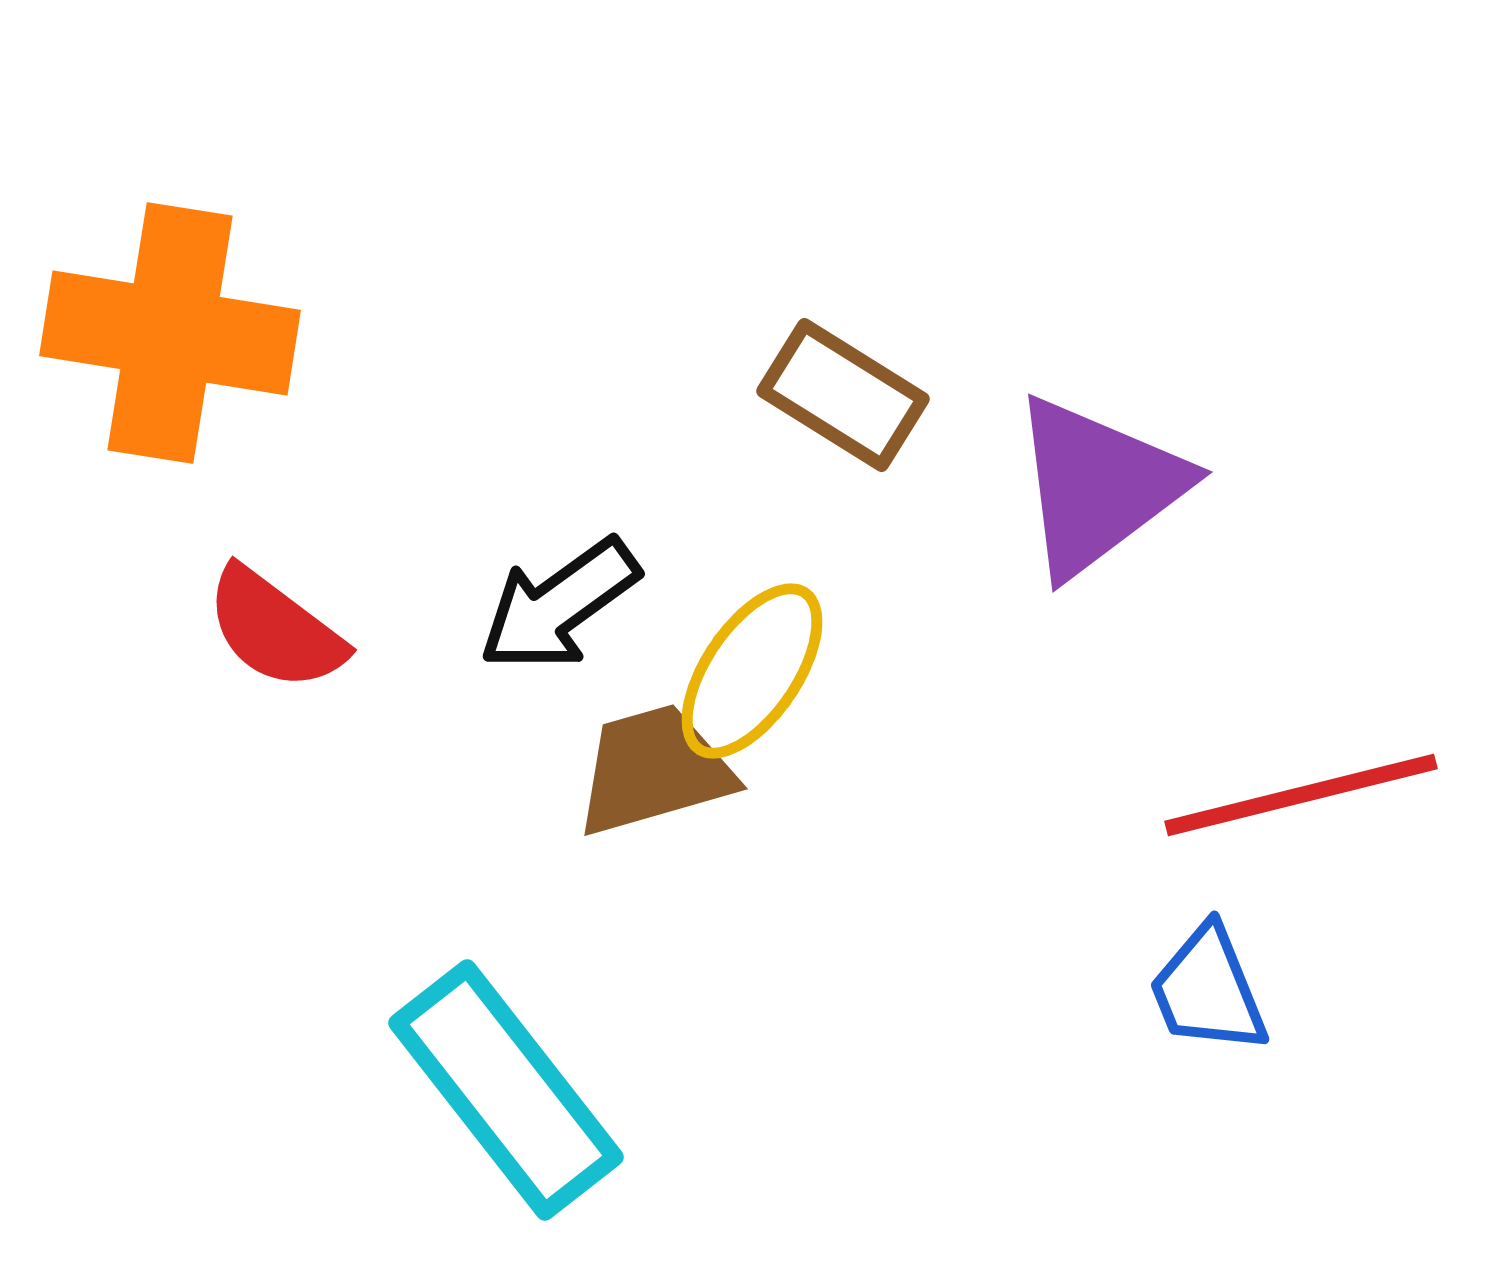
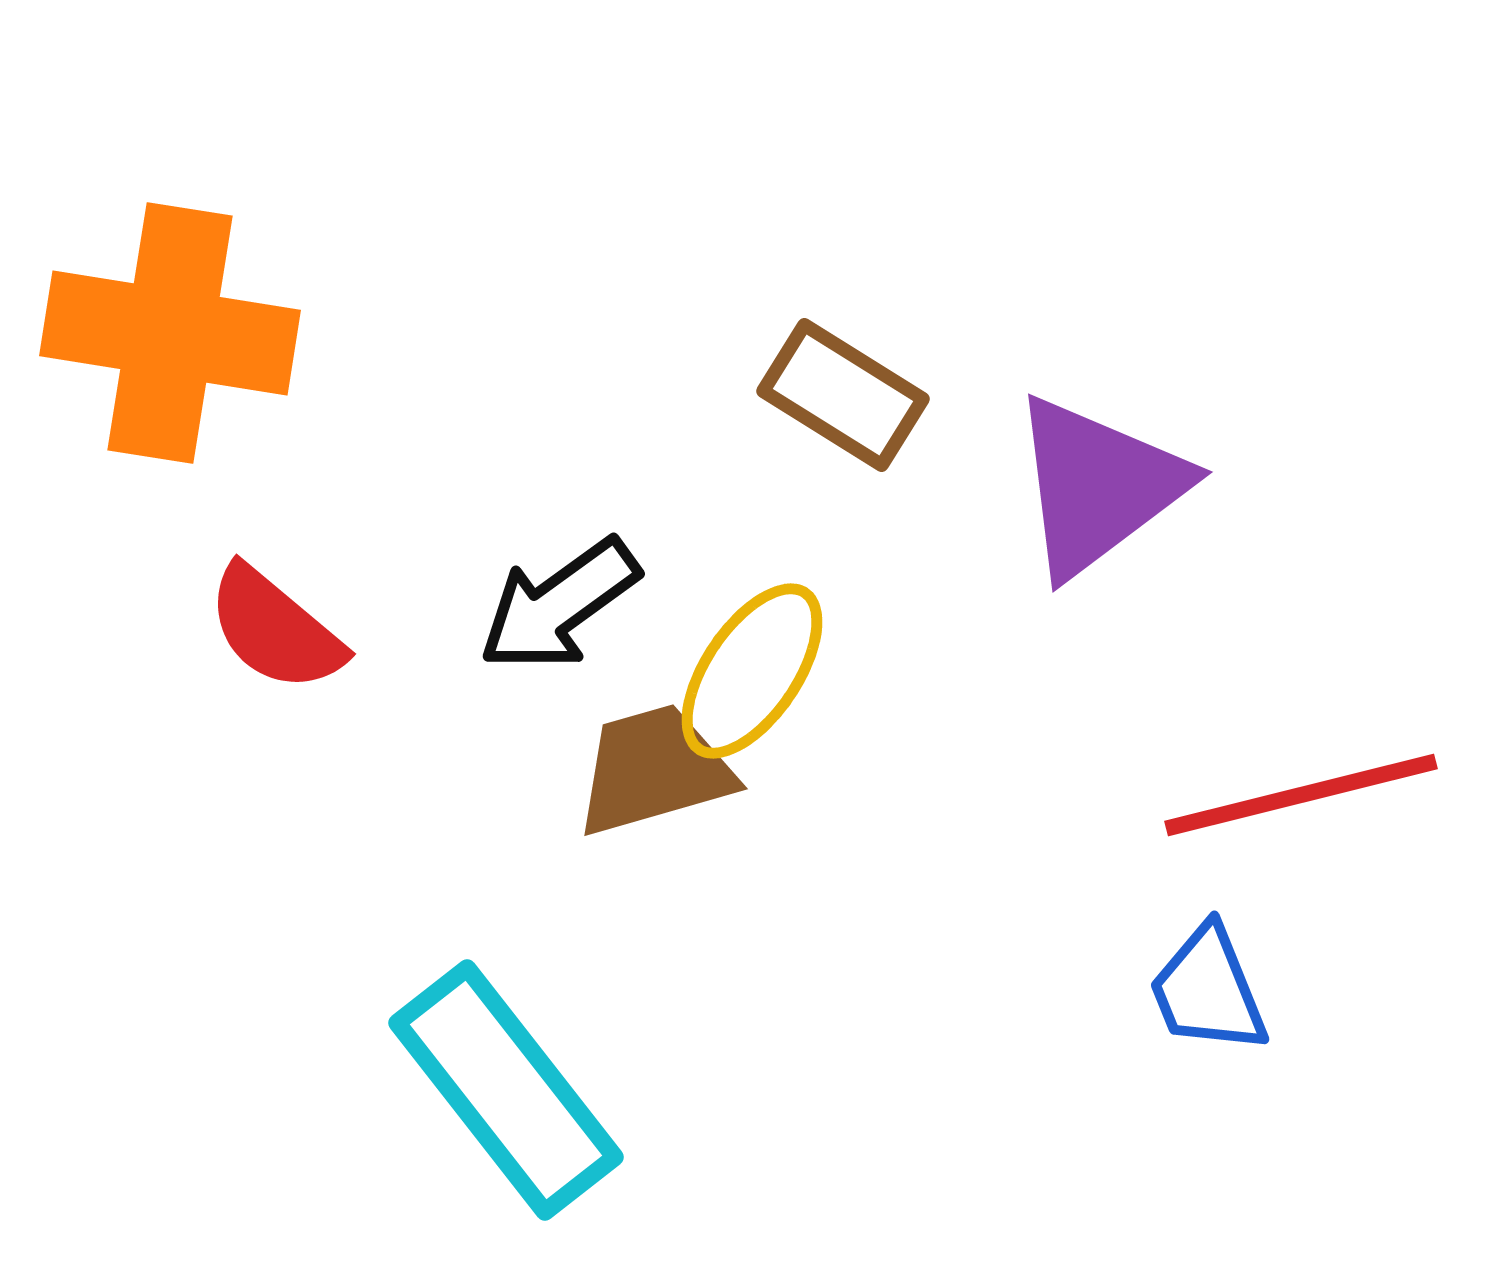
red semicircle: rotated 3 degrees clockwise
